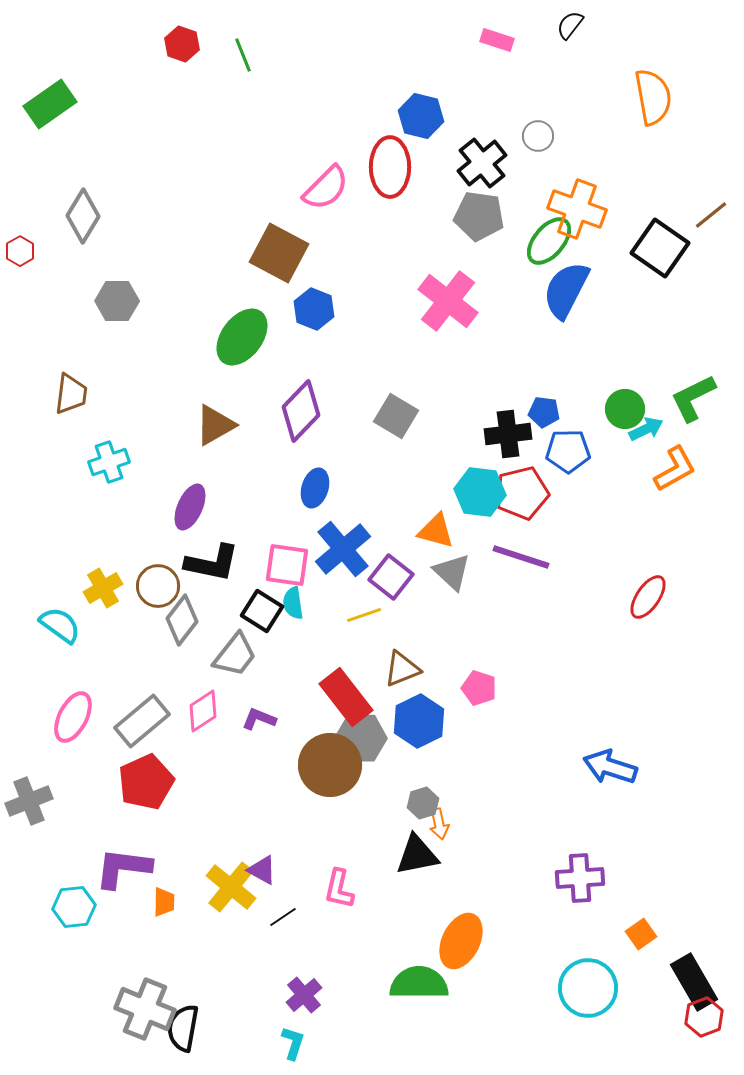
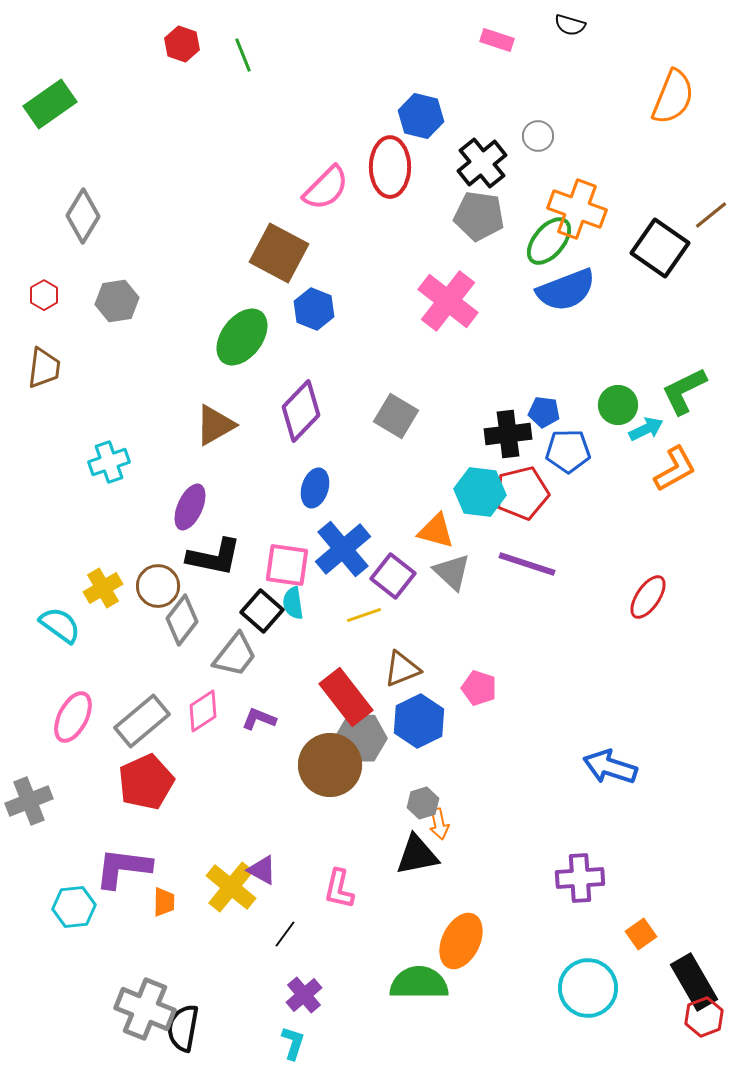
black semicircle at (570, 25): rotated 112 degrees counterclockwise
orange semicircle at (653, 97): moved 20 px right; rotated 32 degrees clockwise
red hexagon at (20, 251): moved 24 px right, 44 px down
blue semicircle at (566, 290): rotated 138 degrees counterclockwise
gray hexagon at (117, 301): rotated 9 degrees counterclockwise
brown trapezoid at (71, 394): moved 27 px left, 26 px up
green L-shape at (693, 398): moved 9 px left, 7 px up
green circle at (625, 409): moved 7 px left, 4 px up
purple line at (521, 557): moved 6 px right, 7 px down
black L-shape at (212, 563): moved 2 px right, 6 px up
purple square at (391, 577): moved 2 px right, 1 px up
black square at (262, 611): rotated 9 degrees clockwise
black line at (283, 917): moved 2 px right, 17 px down; rotated 20 degrees counterclockwise
